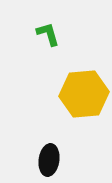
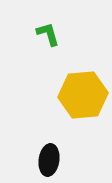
yellow hexagon: moved 1 px left, 1 px down
